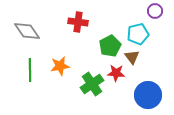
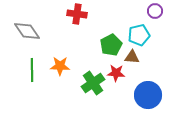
red cross: moved 1 px left, 8 px up
cyan pentagon: moved 1 px right, 1 px down
green pentagon: moved 1 px right, 1 px up
brown triangle: rotated 49 degrees counterclockwise
orange star: rotated 12 degrees clockwise
green line: moved 2 px right
green cross: moved 1 px right, 1 px up
